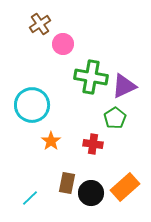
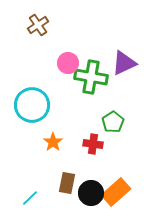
brown cross: moved 2 px left, 1 px down
pink circle: moved 5 px right, 19 px down
purple triangle: moved 23 px up
green pentagon: moved 2 px left, 4 px down
orange star: moved 2 px right, 1 px down
orange rectangle: moved 9 px left, 5 px down
